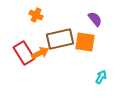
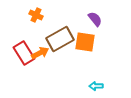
brown rectangle: rotated 16 degrees counterclockwise
cyan arrow: moved 5 px left, 9 px down; rotated 120 degrees counterclockwise
